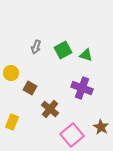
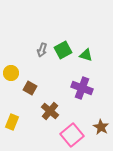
gray arrow: moved 6 px right, 3 px down
brown cross: moved 2 px down
